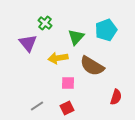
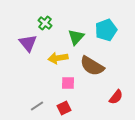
red semicircle: rotated 21 degrees clockwise
red square: moved 3 px left
